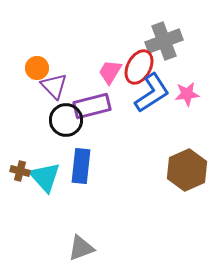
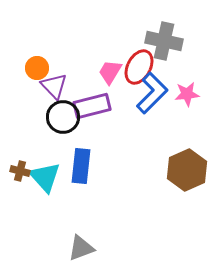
gray cross: rotated 33 degrees clockwise
blue L-shape: rotated 12 degrees counterclockwise
black circle: moved 3 px left, 3 px up
